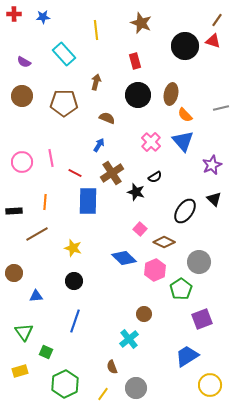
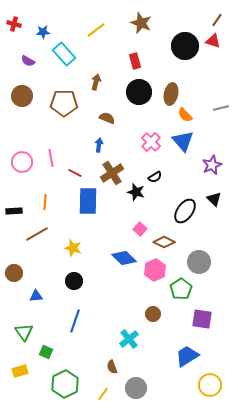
red cross at (14, 14): moved 10 px down; rotated 16 degrees clockwise
blue star at (43, 17): moved 15 px down
yellow line at (96, 30): rotated 60 degrees clockwise
purple semicircle at (24, 62): moved 4 px right, 1 px up
black circle at (138, 95): moved 1 px right, 3 px up
blue arrow at (99, 145): rotated 24 degrees counterclockwise
brown circle at (144, 314): moved 9 px right
purple square at (202, 319): rotated 30 degrees clockwise
